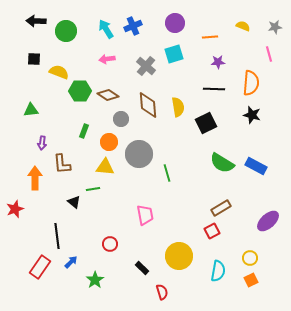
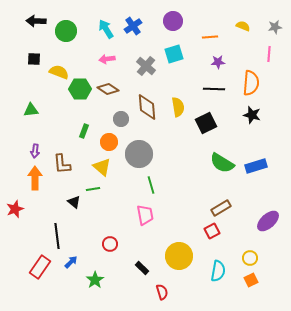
purple circle at (175, 23): moved 2 px left, 2 px up
blue cross at (133, 26): rotated 12 degrees counterclockwise
pink line at (269, 54): rotated 21 degrees clockwise
green hexagon at (80, 91): moved 2 px up
brown diamond at (108, 95): moved 6 px up
brown diamond at (148, 105): moved 1 px left, 2 px down
purple arrow at (42, 143): moved 7 px left, 8 px down
blue rectangle at (256, 166): rotated 45 degrees counterclockwise
yellow triangle at (105, 167): moved 3 px left; rotated 36 degrees clockwise
green line at (167, 173): moved 16 px left, 12 px down
